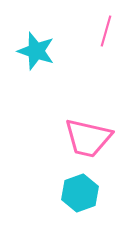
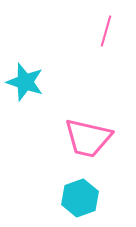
cyan star: moved 11 px left, 31 px down
cyan hexagon: moved 5 px down
